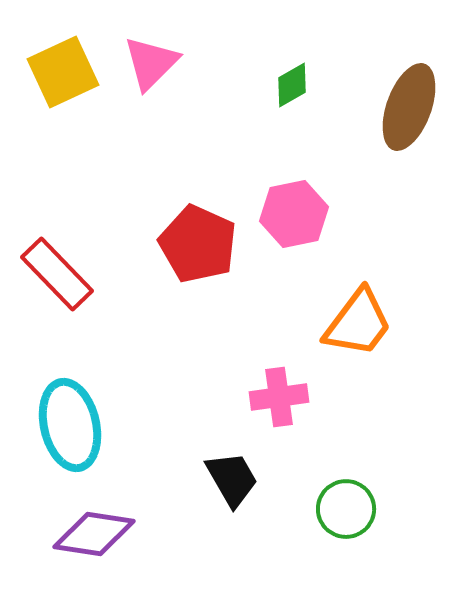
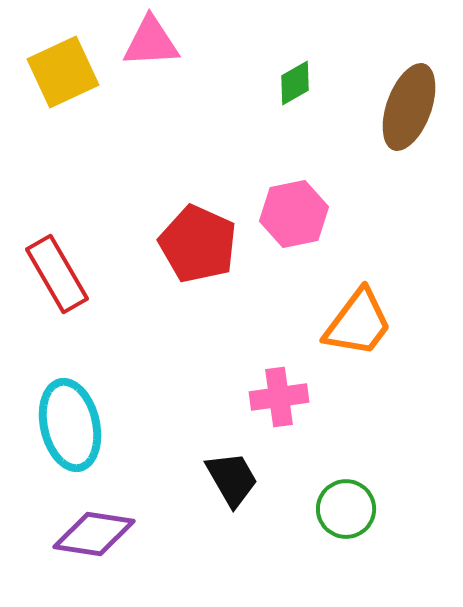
pink triangle: moved 21 px up; rotated 42 degrees clockwise
green diamond: moved 3 px right, 2 px up
red rectangle: rotated 14 degrees clockwise
